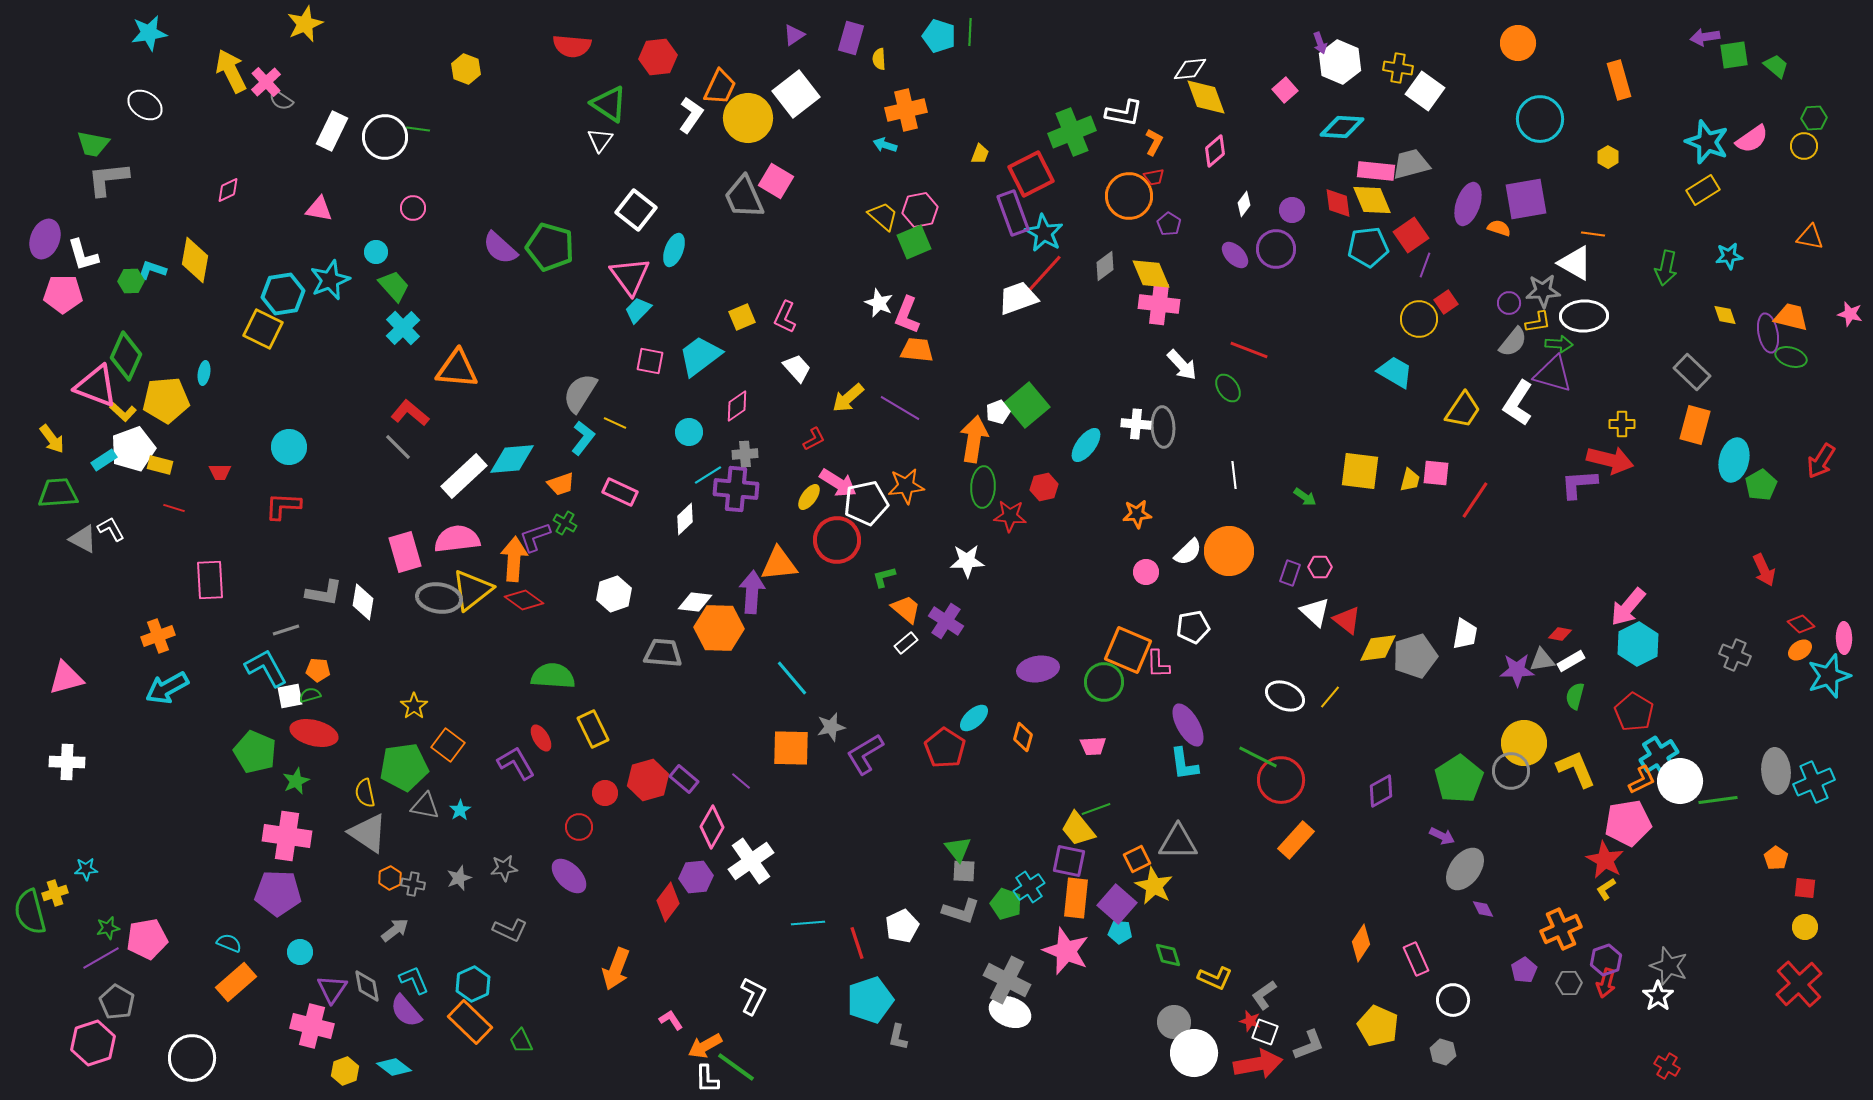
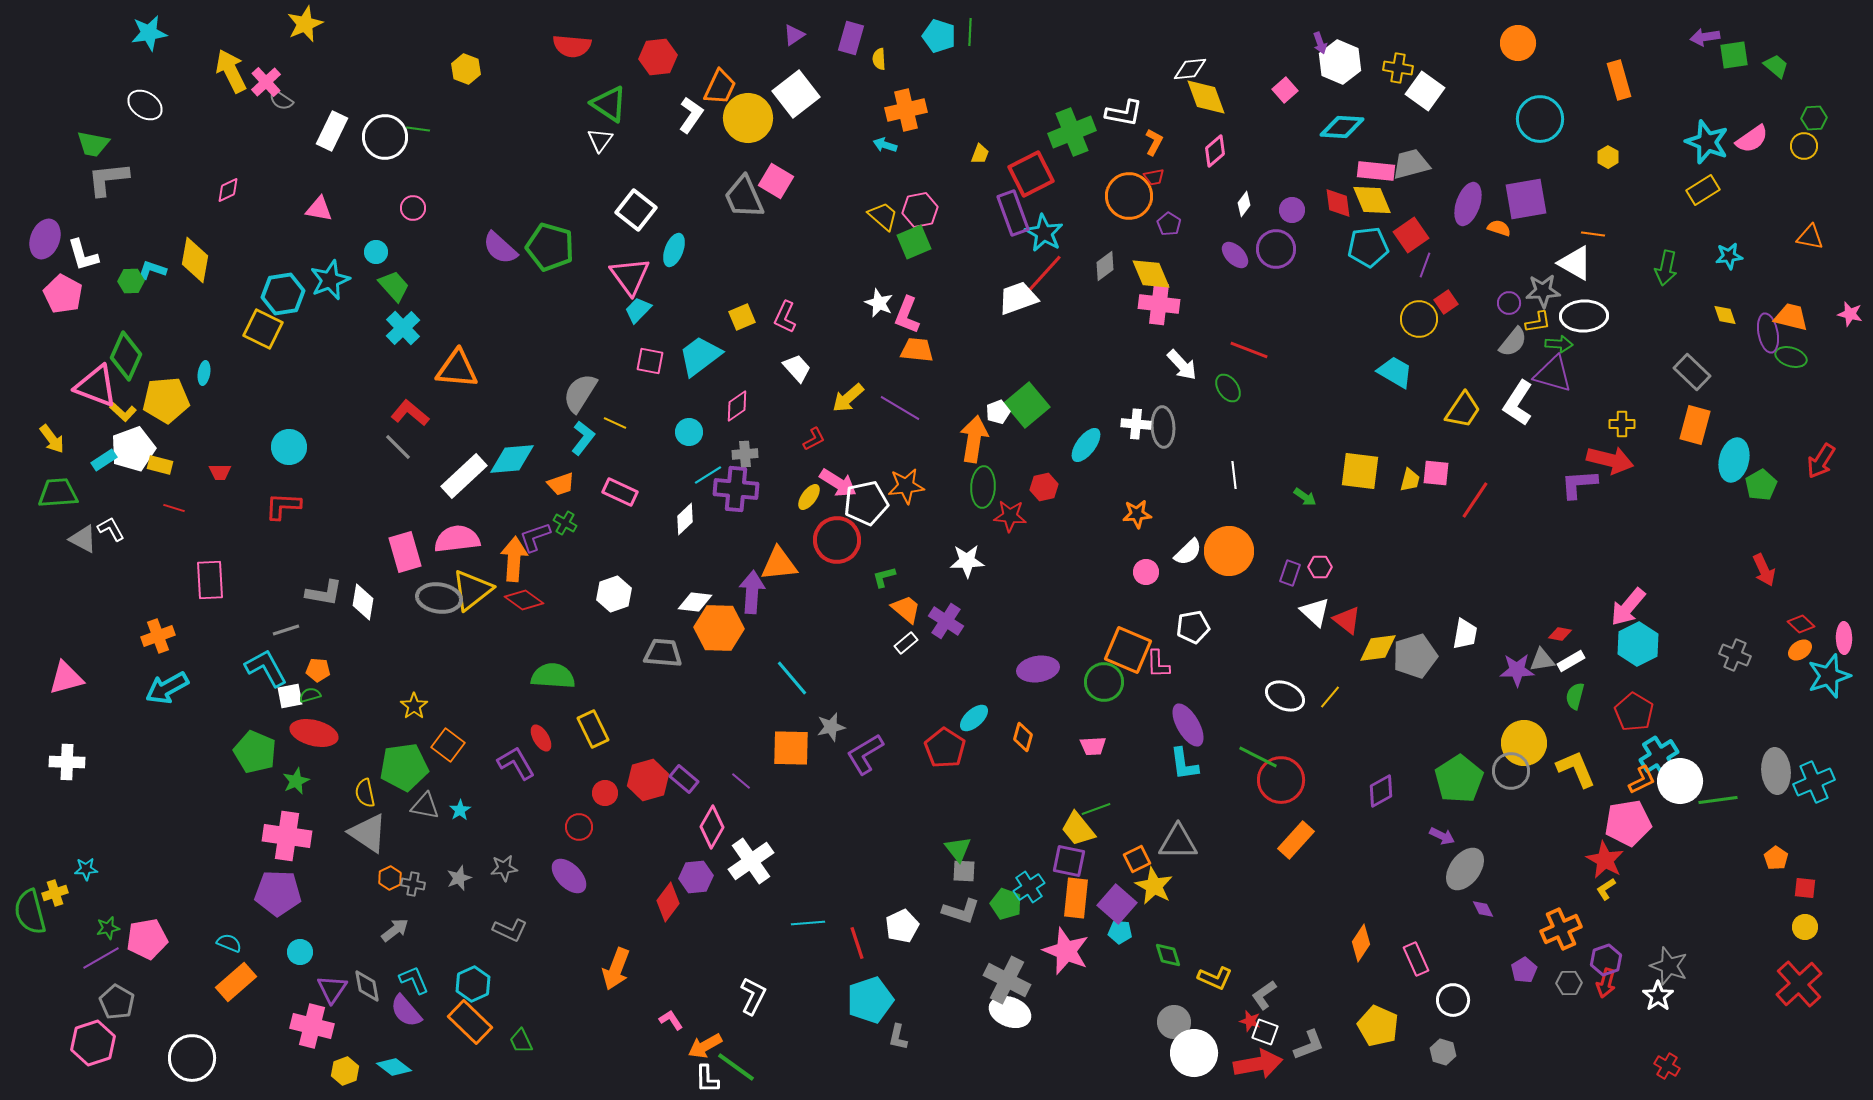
pink pentagon at (63, 294): rotated 27 degrees clockwise
